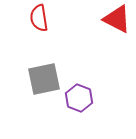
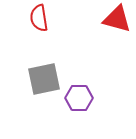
red triangle: rotated 12 degrees counterclockwise
purple hexagon: rotated 20 degrees counterclockwise
